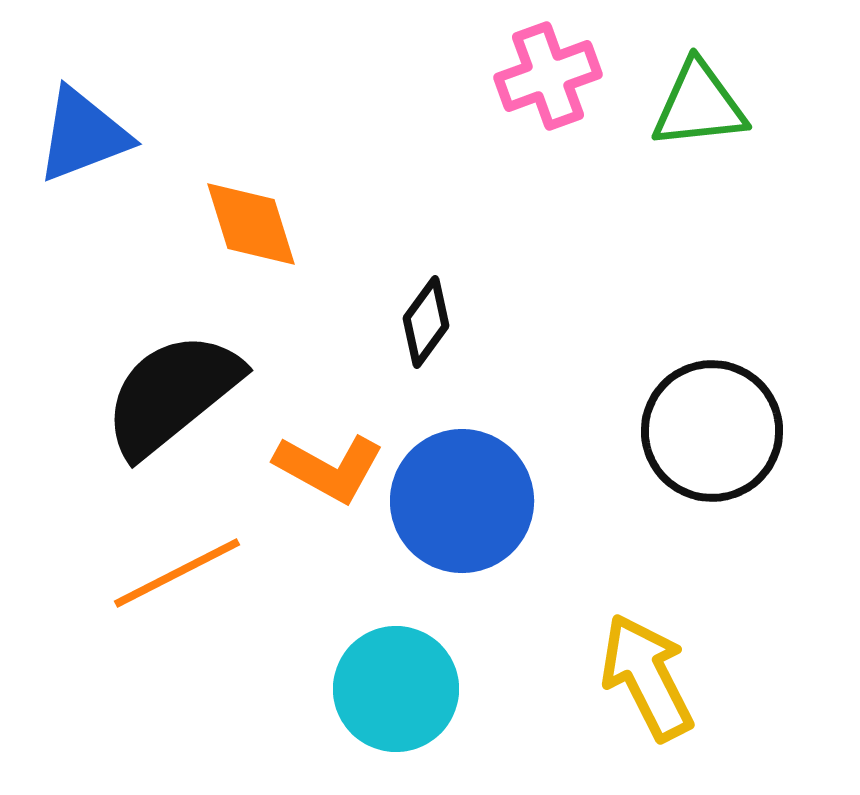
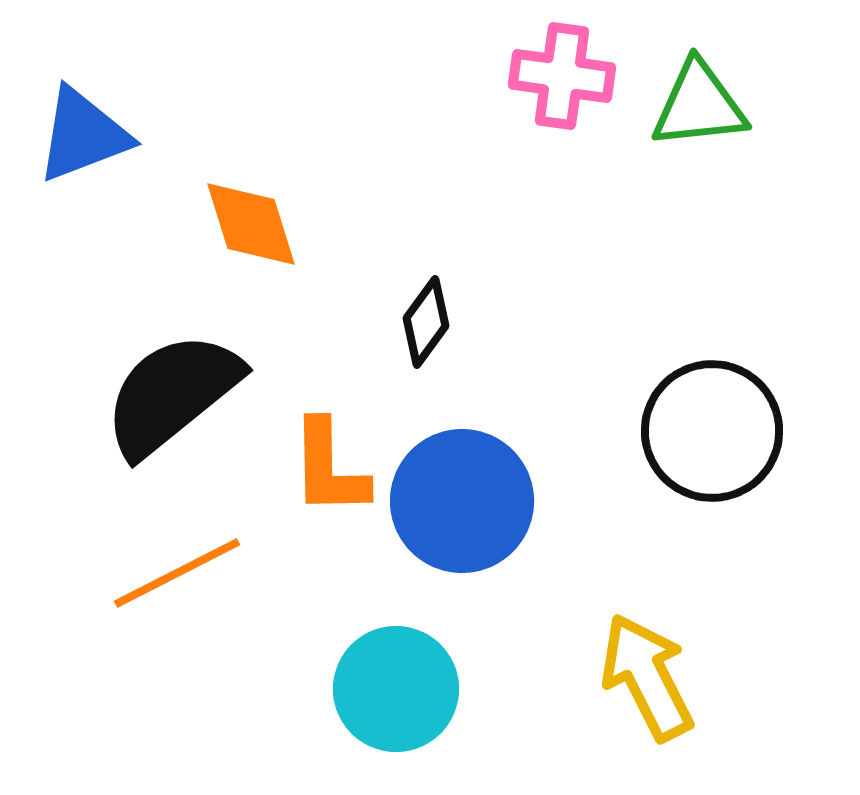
pink cross: moved 14 px right; rotated 28 degrees clockwise
orange L-shape: rotated 60 degrees clockwise
